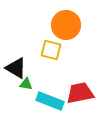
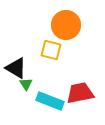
green triangle: rotated 48 degrees clockwise
